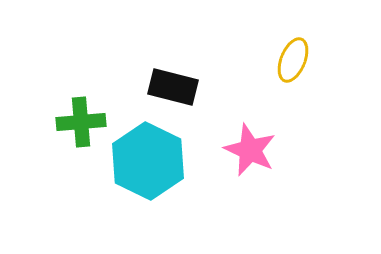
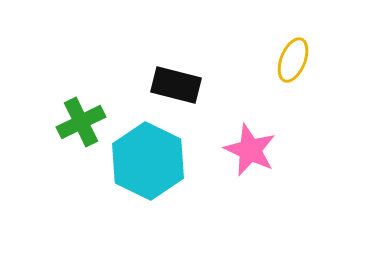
black rectangle: moved 3 px right, 2 px up
green cross: rotated 21 degrees counterclockwise
